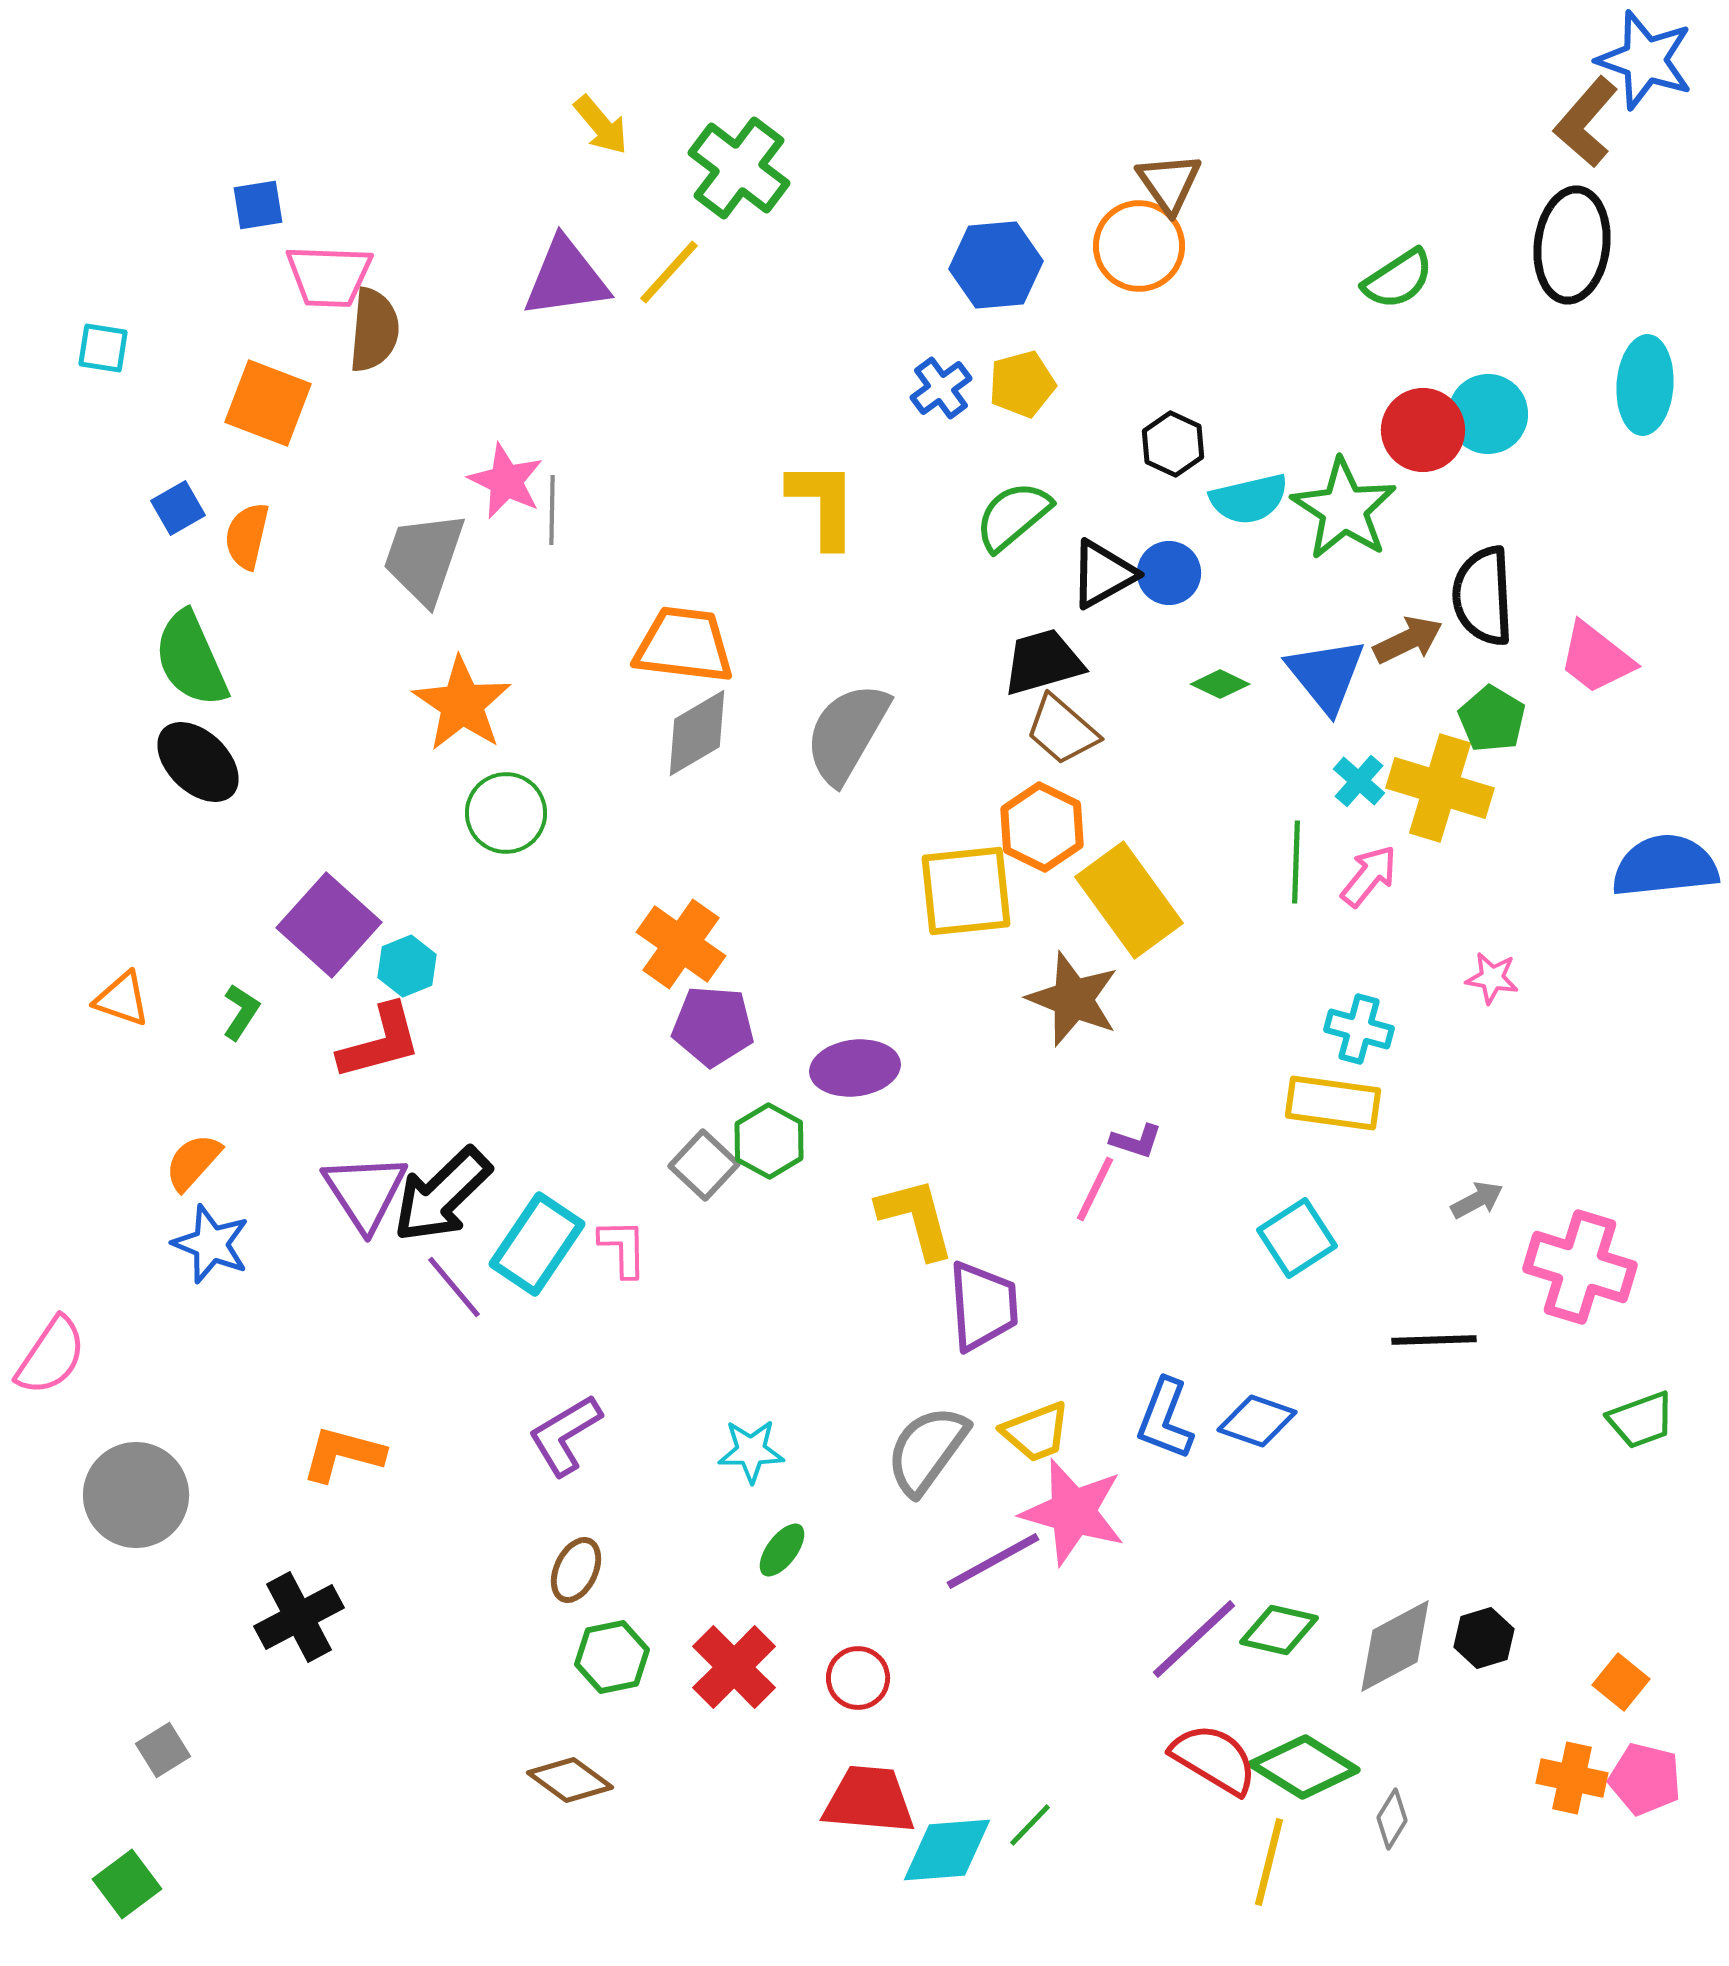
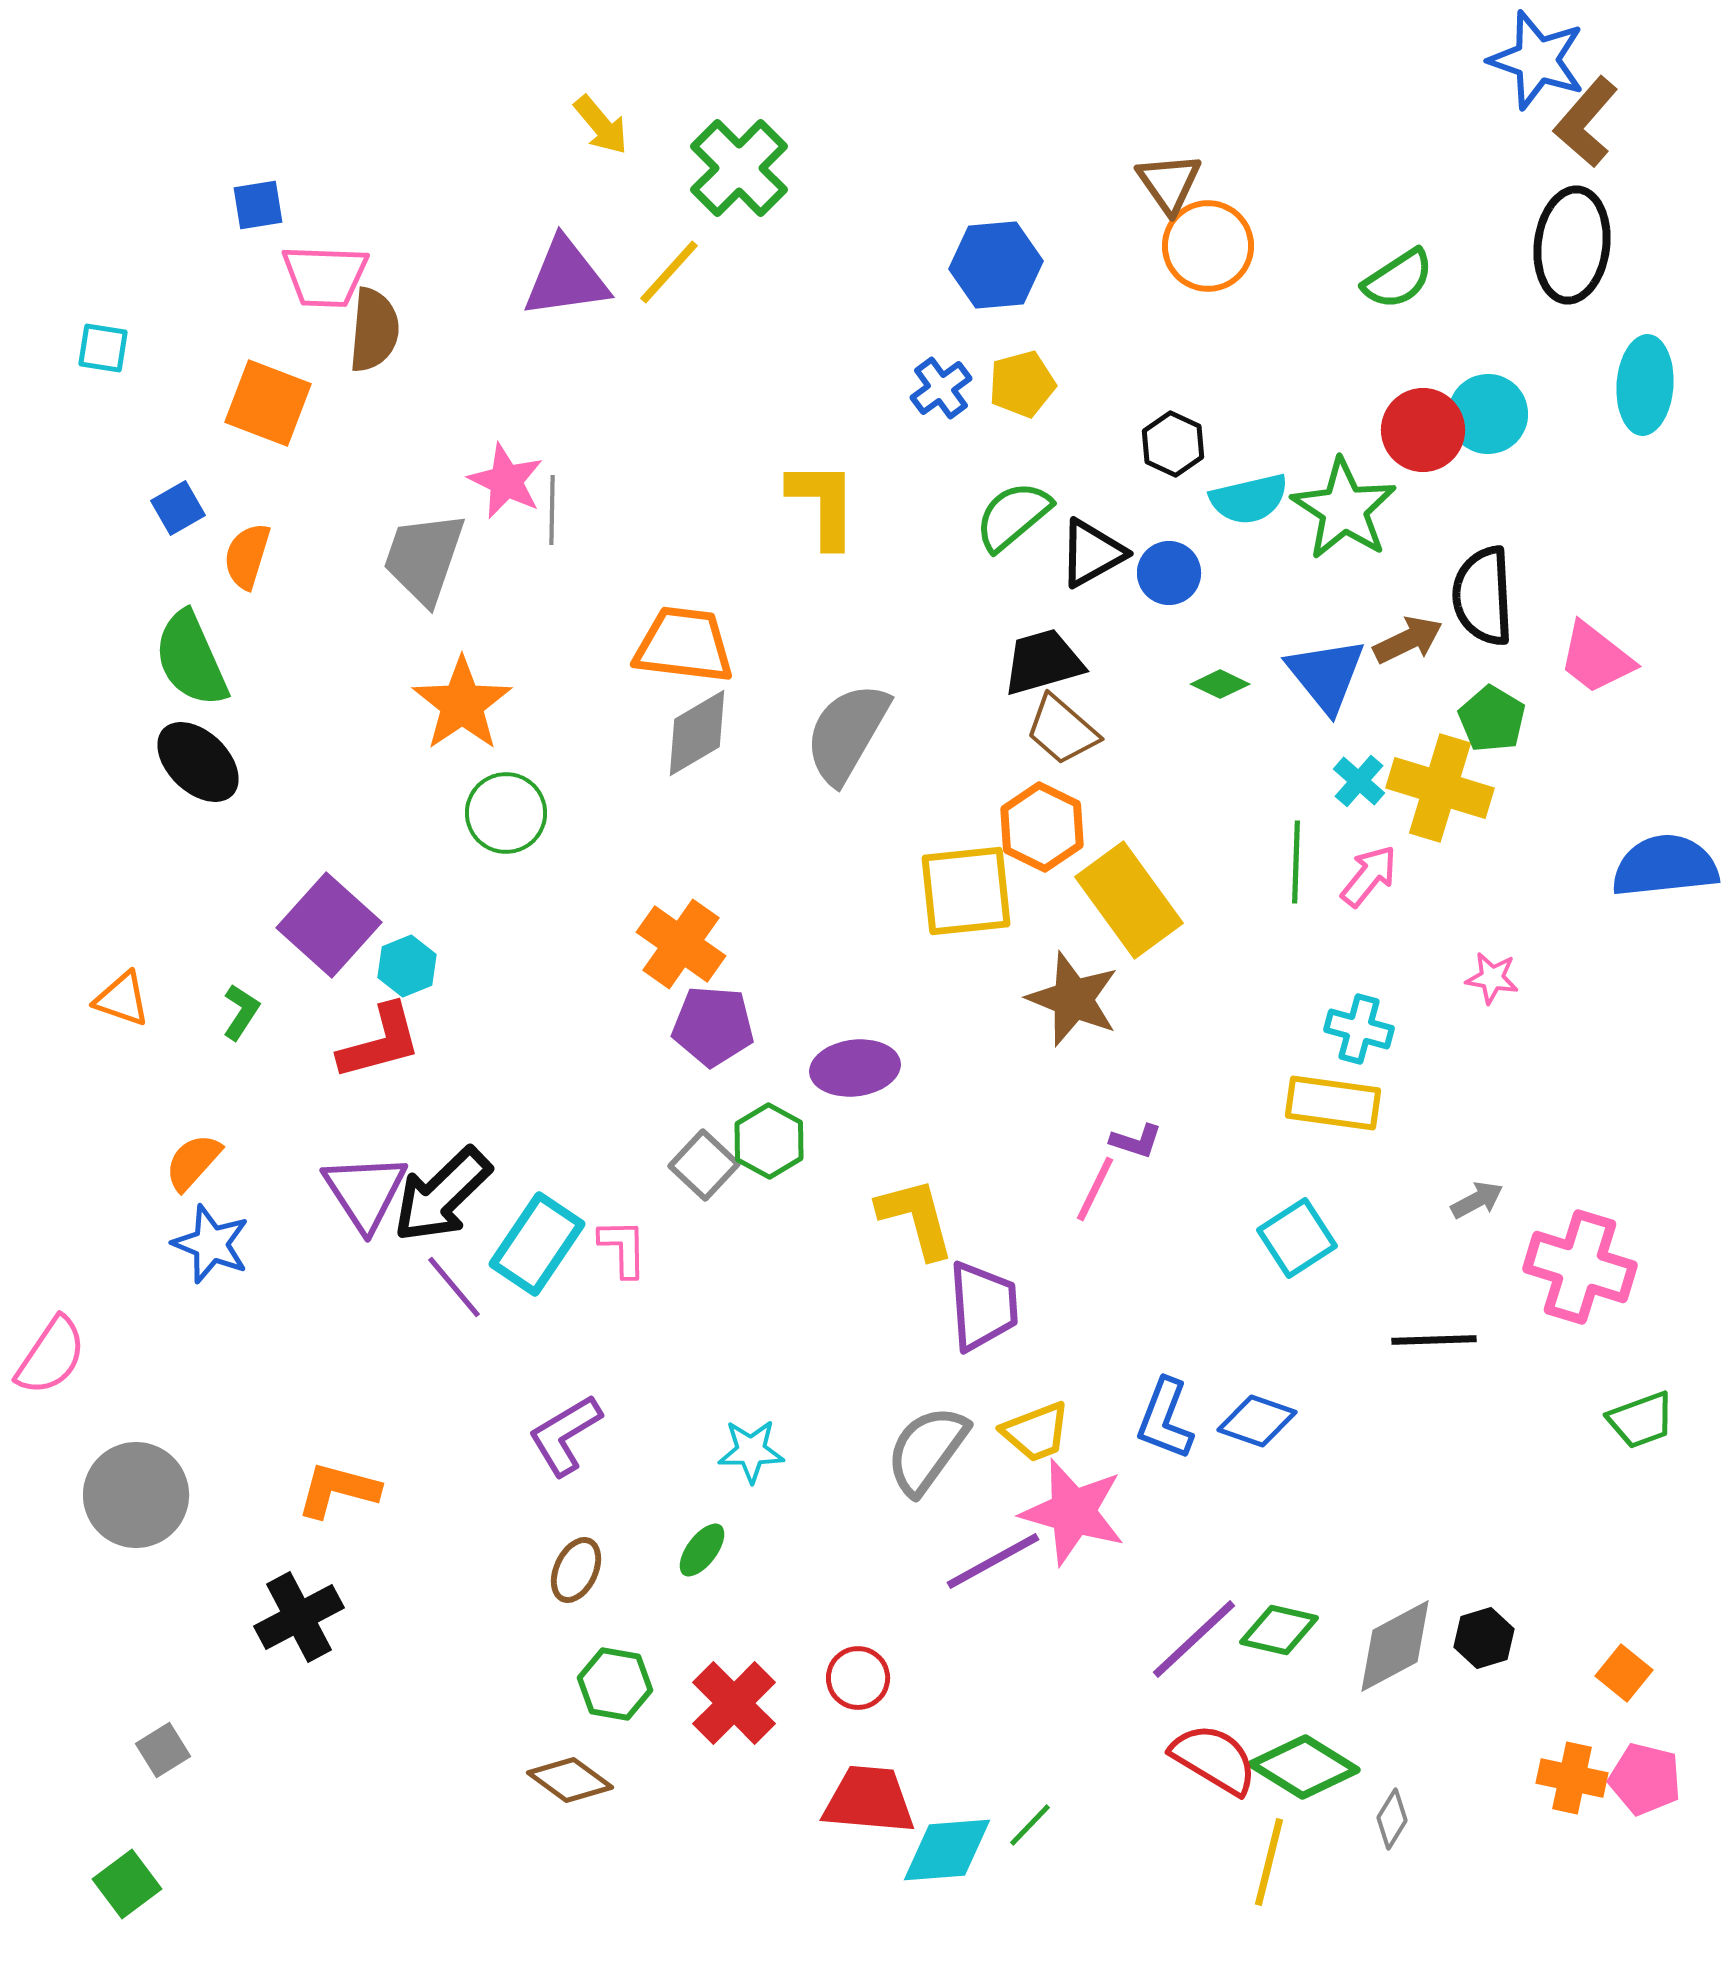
blue star at (1645, 60): moved 108 px left
green cross at (739, 168): rotated 8 degrees clockwise
orange circle at (1139, 246): moved 69 px right
pink trapezoid at (329, 276): moved 4 px left
orange semicircle at (247, 536): moved 20 px down; rotated 4 degrees clockwise
black triangle at (1103, 574): moved 11 px left, 21 px up
orange star at (462, 704): rotated 4 degrees clockwise
orange L-shape at (343, 1454): moved 5 px left, 36 px down
green ellipse at (782, 1550): moved 80 px left
green hexagon at (612, 1657): moved 3 px right, 27 px down; rotated 22 degrees clockwise
red cross at (734, 1667): moved 36 px down
orange square at (1621, 1682): moved 3 px right, 9 px up
